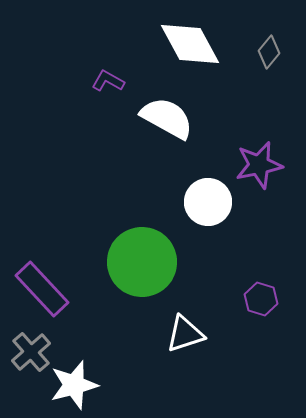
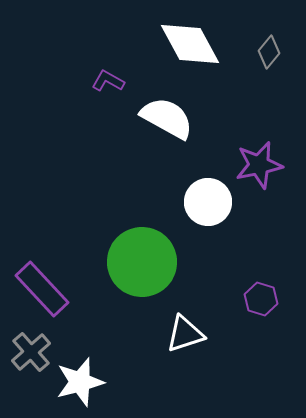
white star: moved 6 px right, 3 px up
